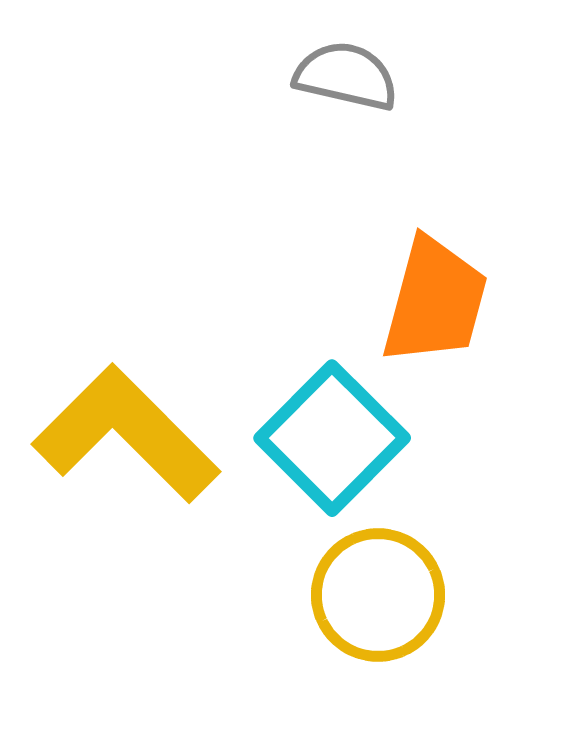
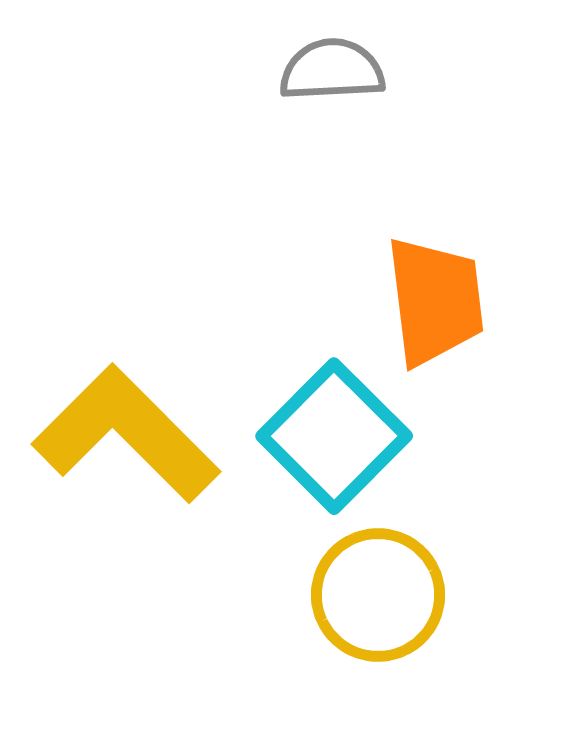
gray semicircle: moved 14 px left, 6 px up; rotated 16 degrees counterclockwise
orange trapezoid: rotated 22 degrees counterclockwise
cyan square: moved 2 px right, 2 px up
